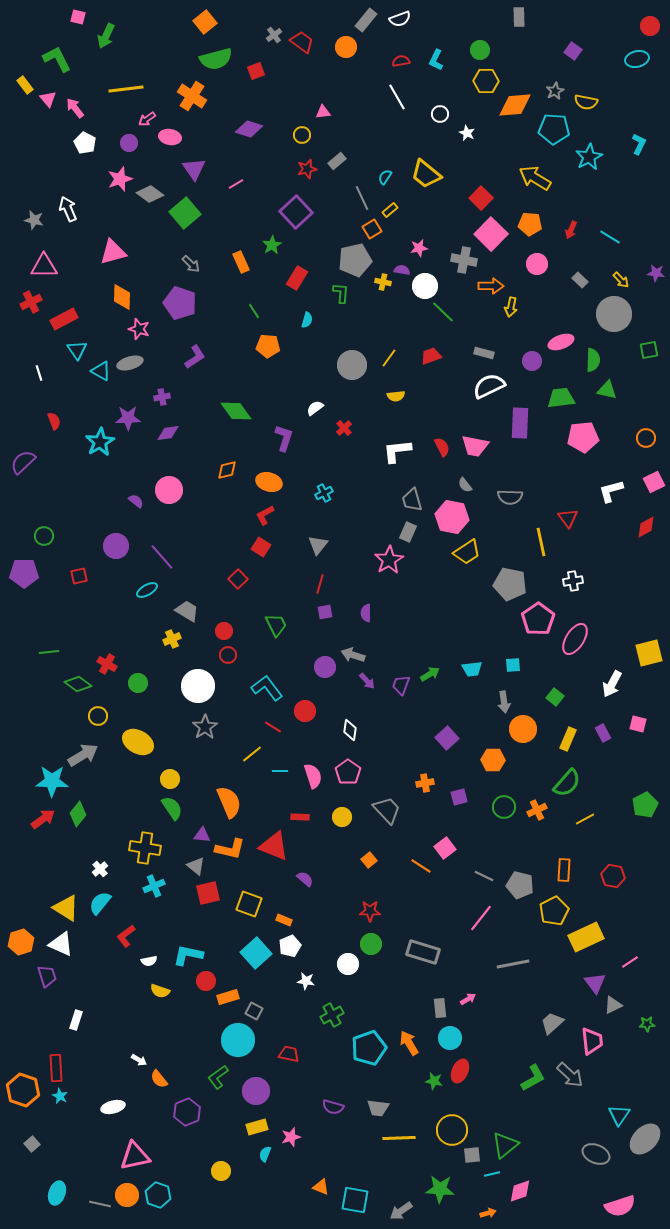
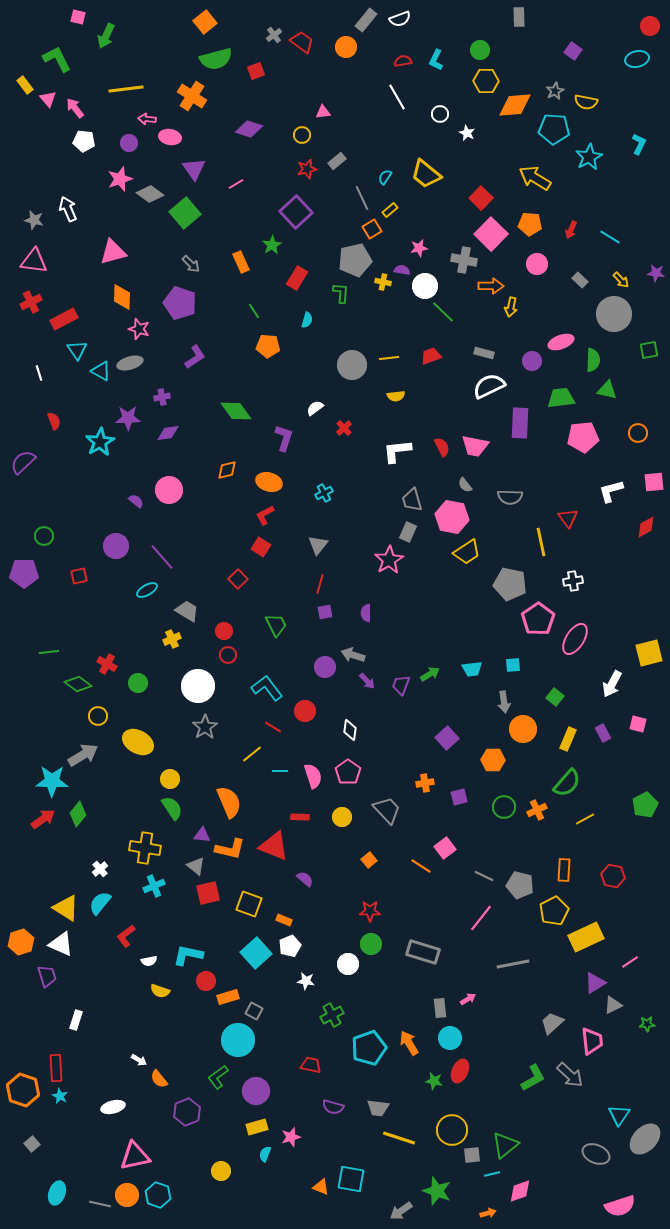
red semicircle at (401, 61): moved 2 px right
pink arrow at (147, 119): rotated 42 degrees clockwise
white pentagon at (85, 143): moved 1 px left, 2 px up; rotated 20 degrees counterclockwise
pink triangle at (44, 266): moved 10 px left, 5 px up; rotated 8 degrees clockwise
yellow line at (389, 358): rotated 48 degrees clockwise
orange circle at (646, 438): moved 8 px left, 5 px up
pink square at (654, 482): rotated 20 degrees clockwise
purple triangle at (595, 983): rotated 35 degrees clockwise
red trapezoid at (289, 1054): moved 22 px right, 11 px down
yellow line at (399, 1138): rotated 20 degrees clockwise
green star at (440, 1189): moved 3 px left, 2 px down; rotated 16 degrees clockwise
cyan square at (355, 1200): moved 4 px left, 21 px up
